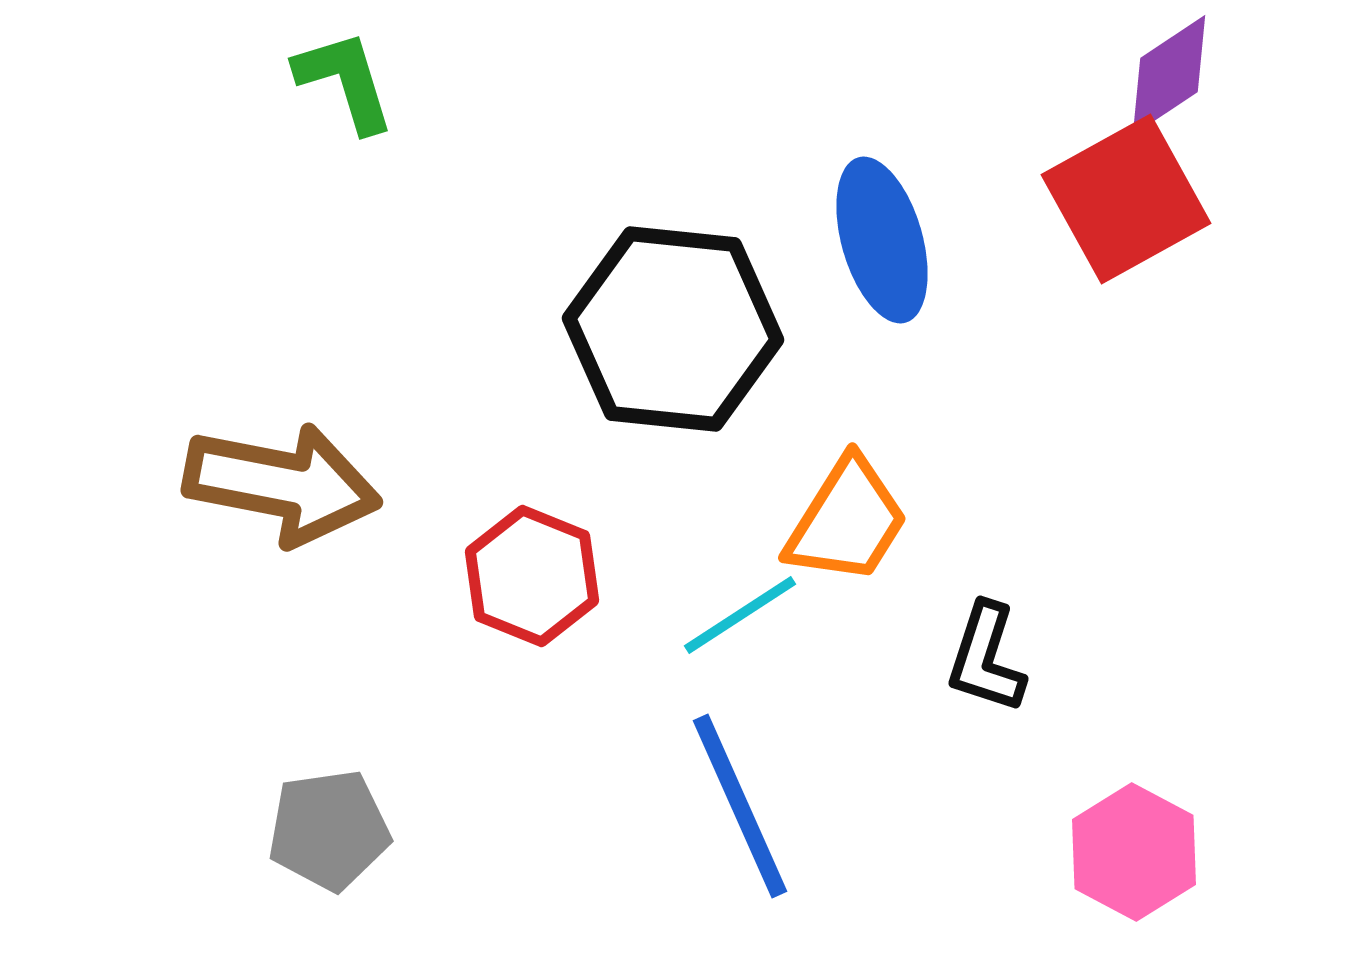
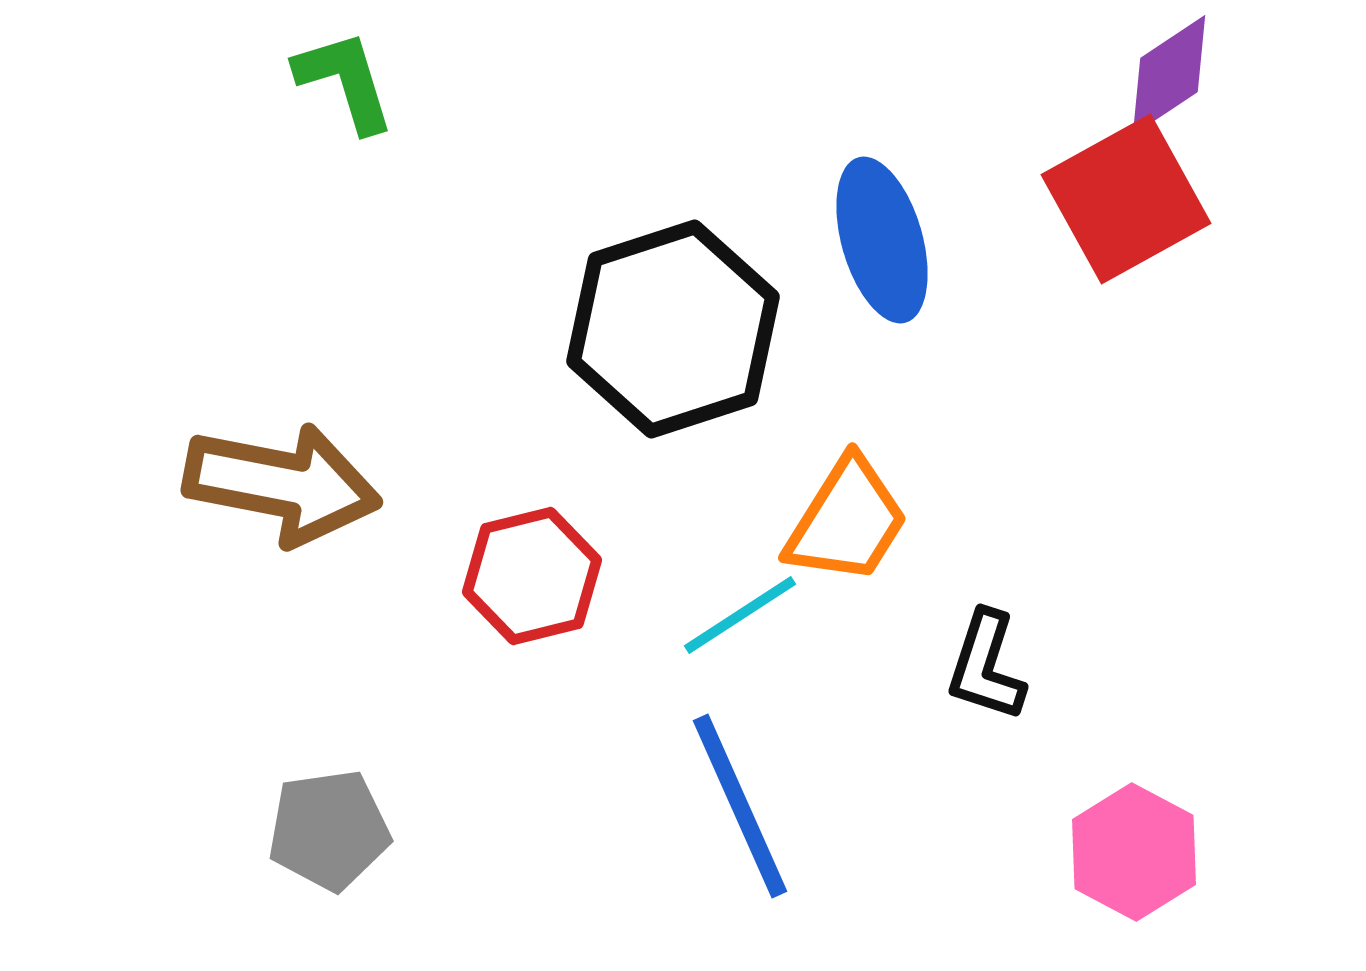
black hexagon: rotated 24 degrees counterclockwise
red hexagon: rotated 24 degrees clockwise
black L-shape: moved 8 px down
